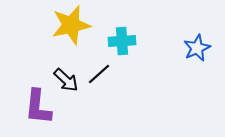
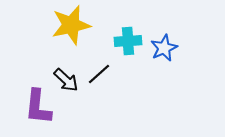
cyan cross: moved 6 px right
blue star: moved 33 px left
